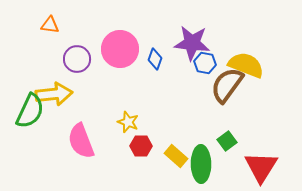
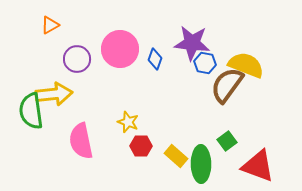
orange triangle: rotated 36 degrees counterclockwise
green semicircle: moved 1 px right; rotated 147 degrees clockwise
pink semicircle: rotated 9 degrees clockwise
red triangle: moved 3 px left, 1 px up; rotated 42 degrees counterclockwise
